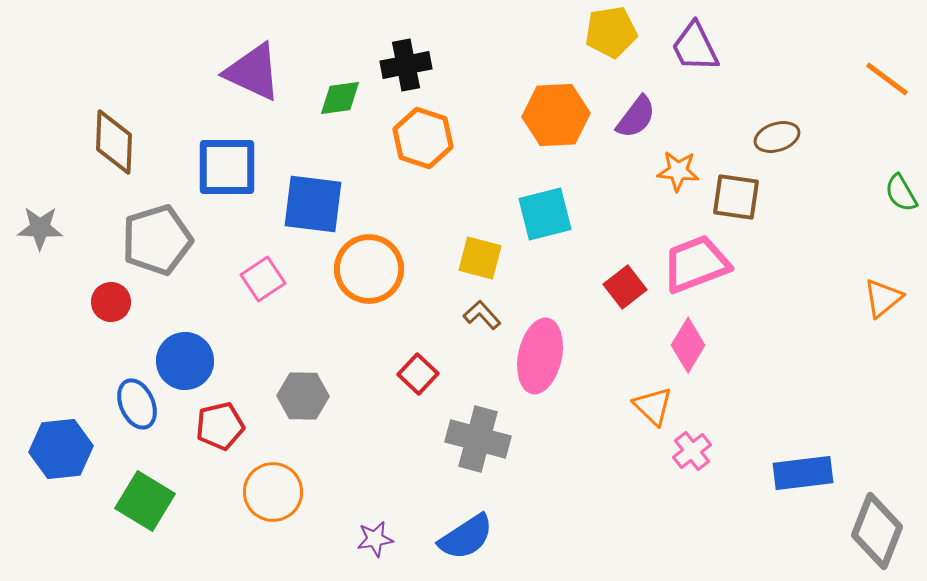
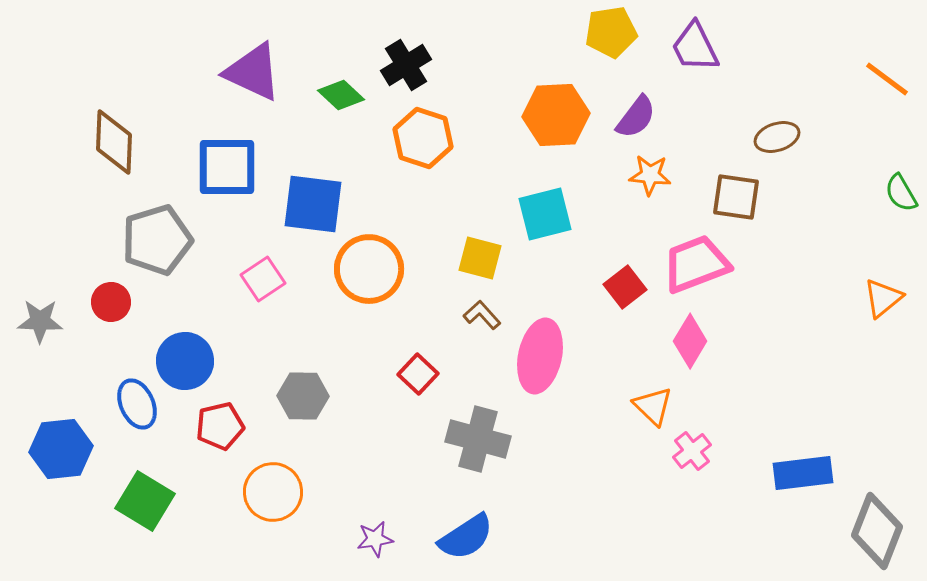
black cross at (406, 65): rotated 21 degrees counterclockwise
green diamond at (340, 98): moved 1 px right, 3 px up; rotated 51 degrees clockwise
orange star at (678, 171): moved 28 px left, 4 px down
gray star at (40, 228): moved 93 px down
pink diamond at (688, 345): moved 2 px right, 4 px up
